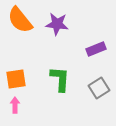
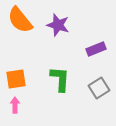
purple star: moved 1 px right, 1 px down; rotated 10 degrees clockwise
